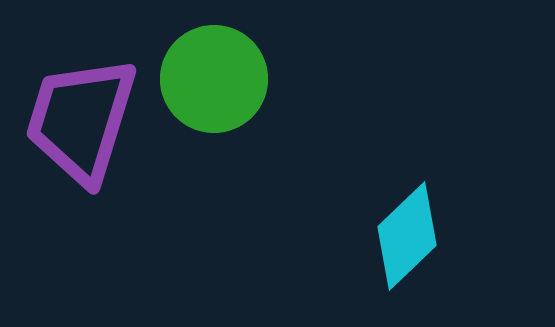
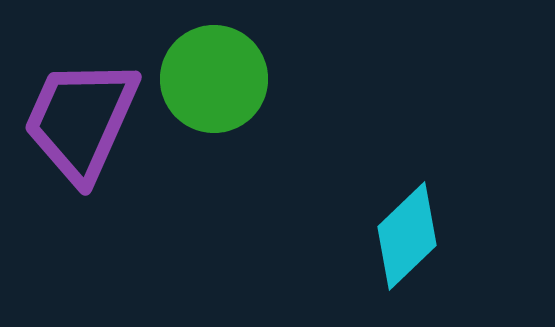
purple trapezoid: rotated 7 degrees clockwise
